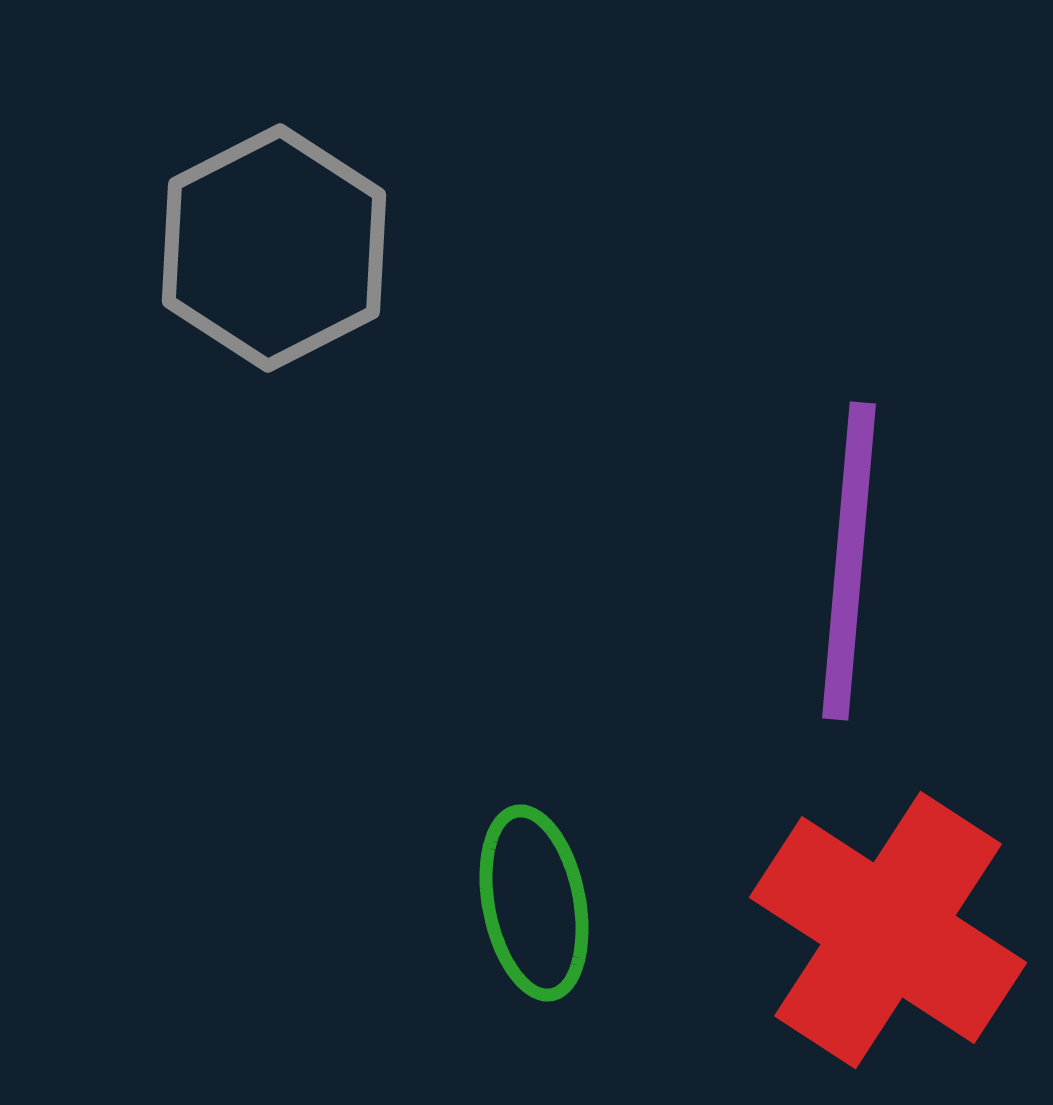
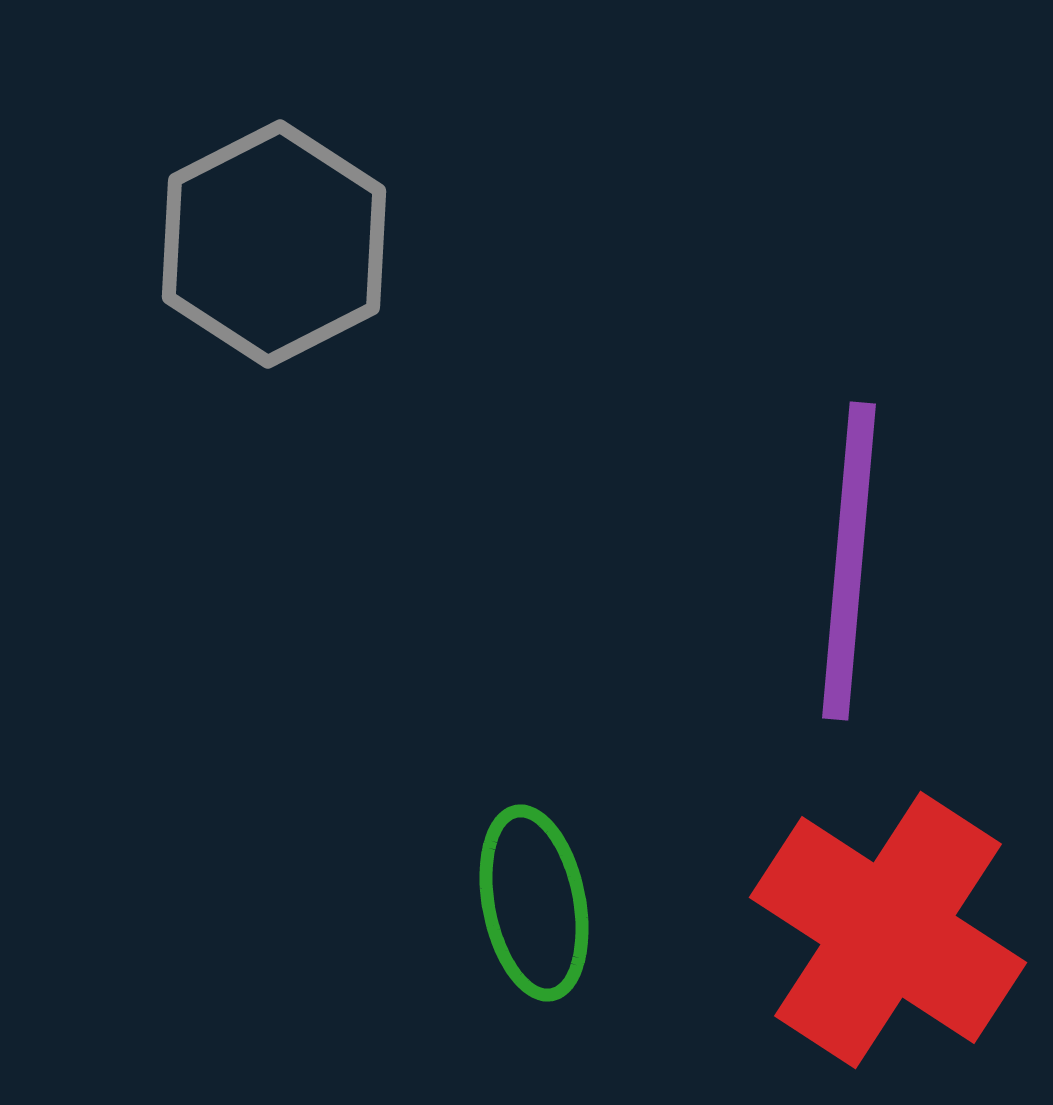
gray hexagon: moved 4 px up
